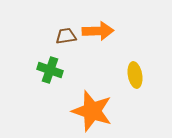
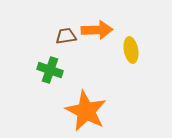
orange arrow: moved 1 px left, 1 px up
yellow ellipse: moved 4 px left, 25 px up
orange star: moved 6 px left; rotated 9 degrees clockwise
